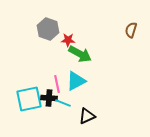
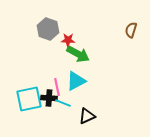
green arrow: moved 2 px left
pink line: moved 3 px down
